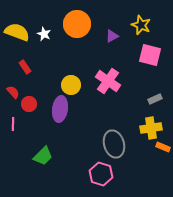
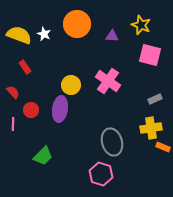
yellow semicircle: moved 2 px right, 3 px down
purple triangle: rotated 32 degrees clockwise
red circle: moved 2 px right, 6 px down
gray ellipse: moved 2 px left, 2 px up
